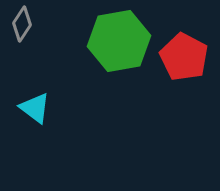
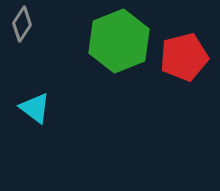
green hexagon: rotated 12 degrees counterclockwise
red pentagon: rotated 30 degrees clockwise
